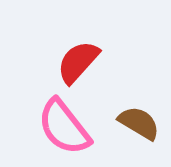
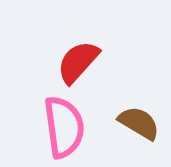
pink semicircle: rotated 150 degrees counterclockwise
